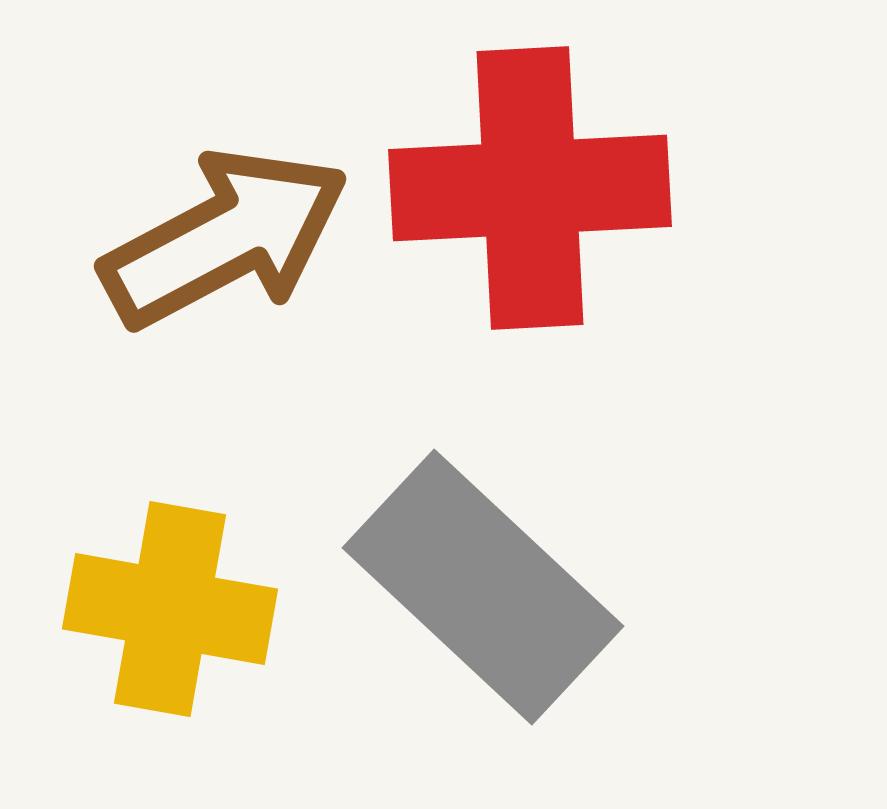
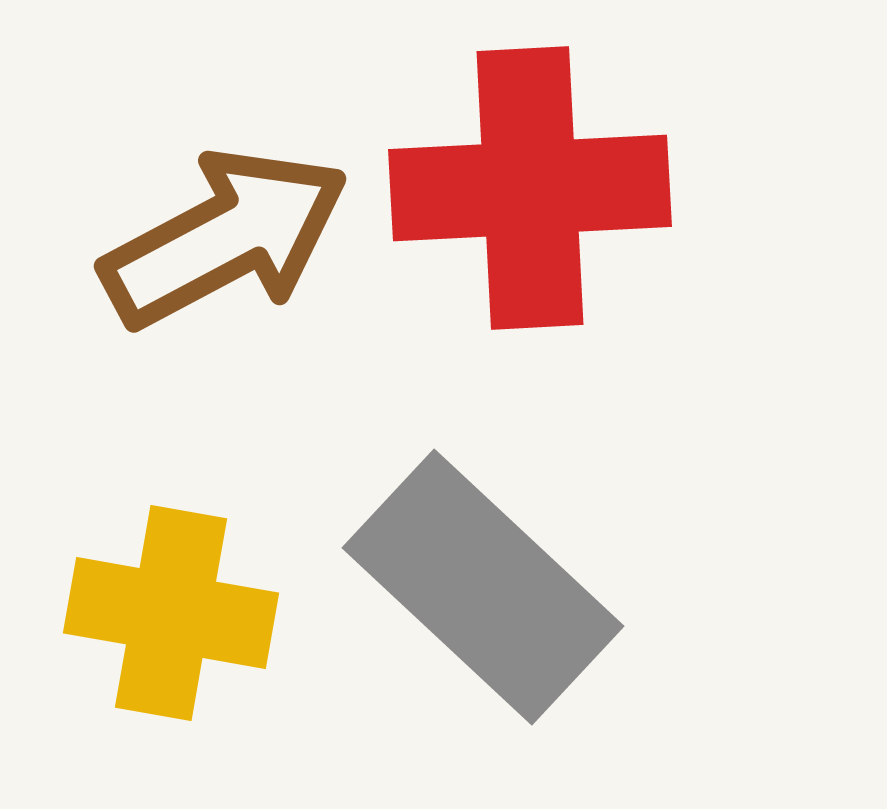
yellow cross: moved 1 px right, 4 px down
